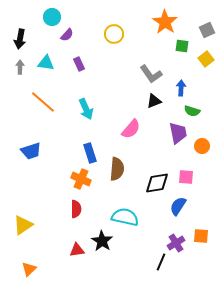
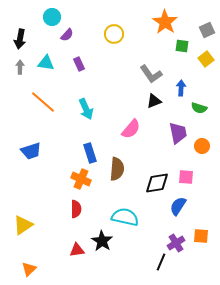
green semicircle: moved 7 px right, 3 px up
